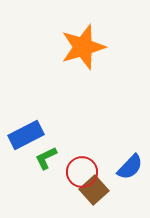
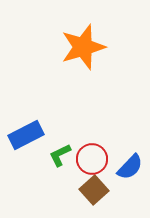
green L-shape: moved 14 px right, 3 px up
red circle: moved 10 px right, 13 px up
